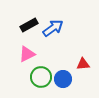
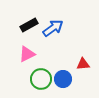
green circle: moved 2 px down
